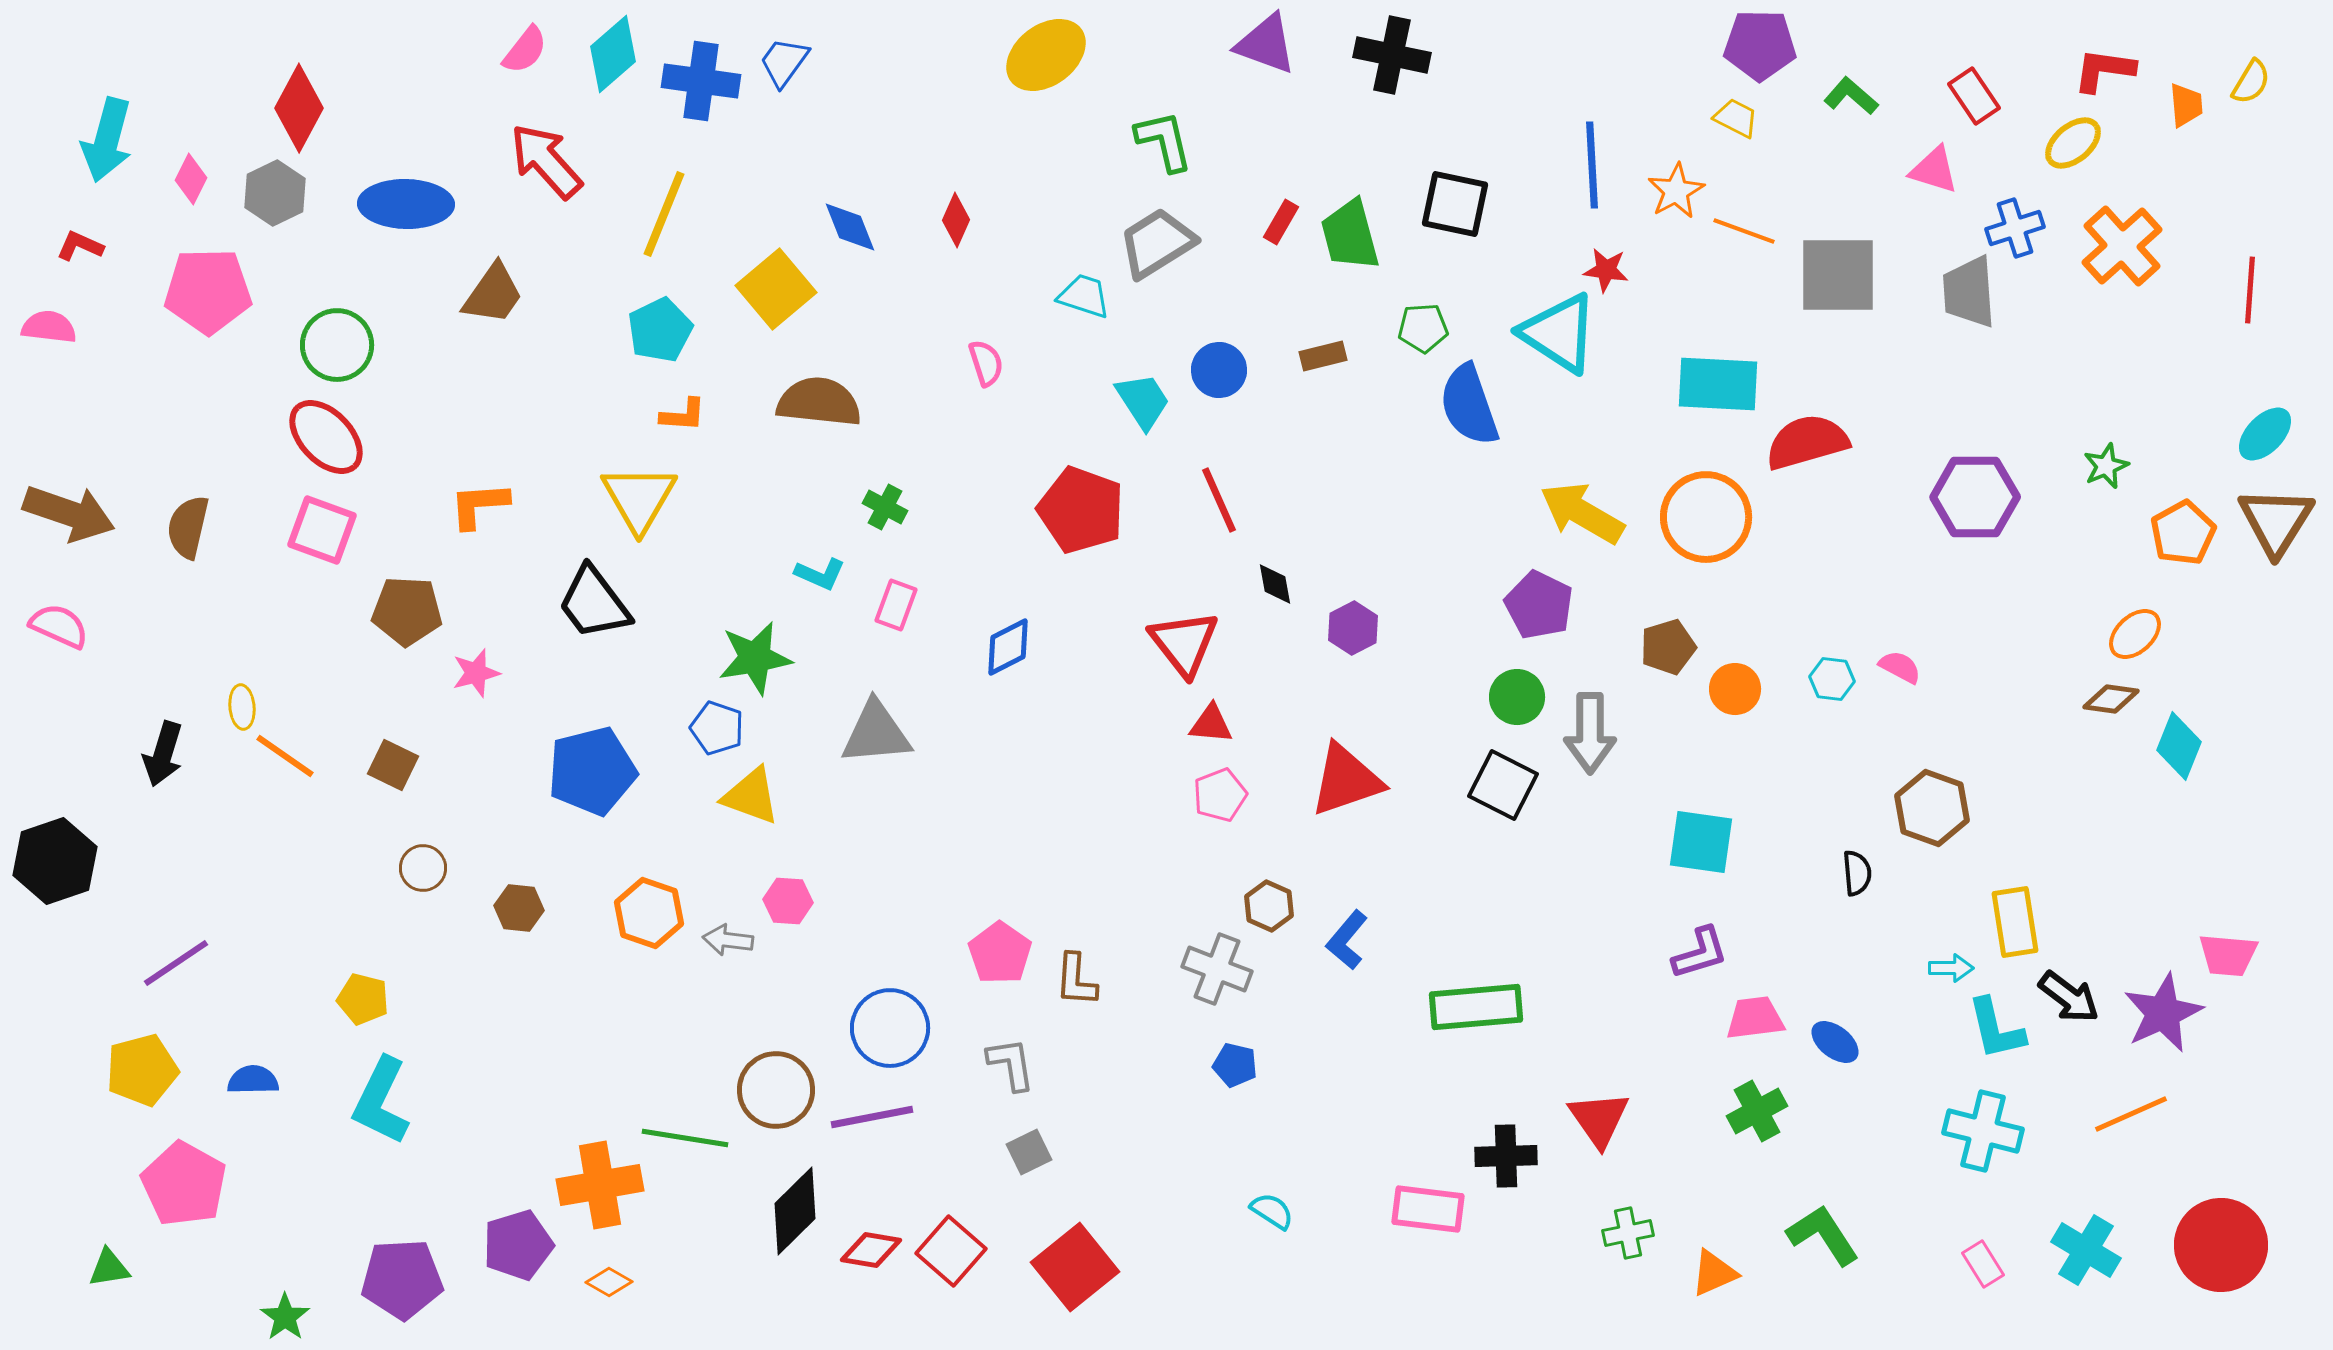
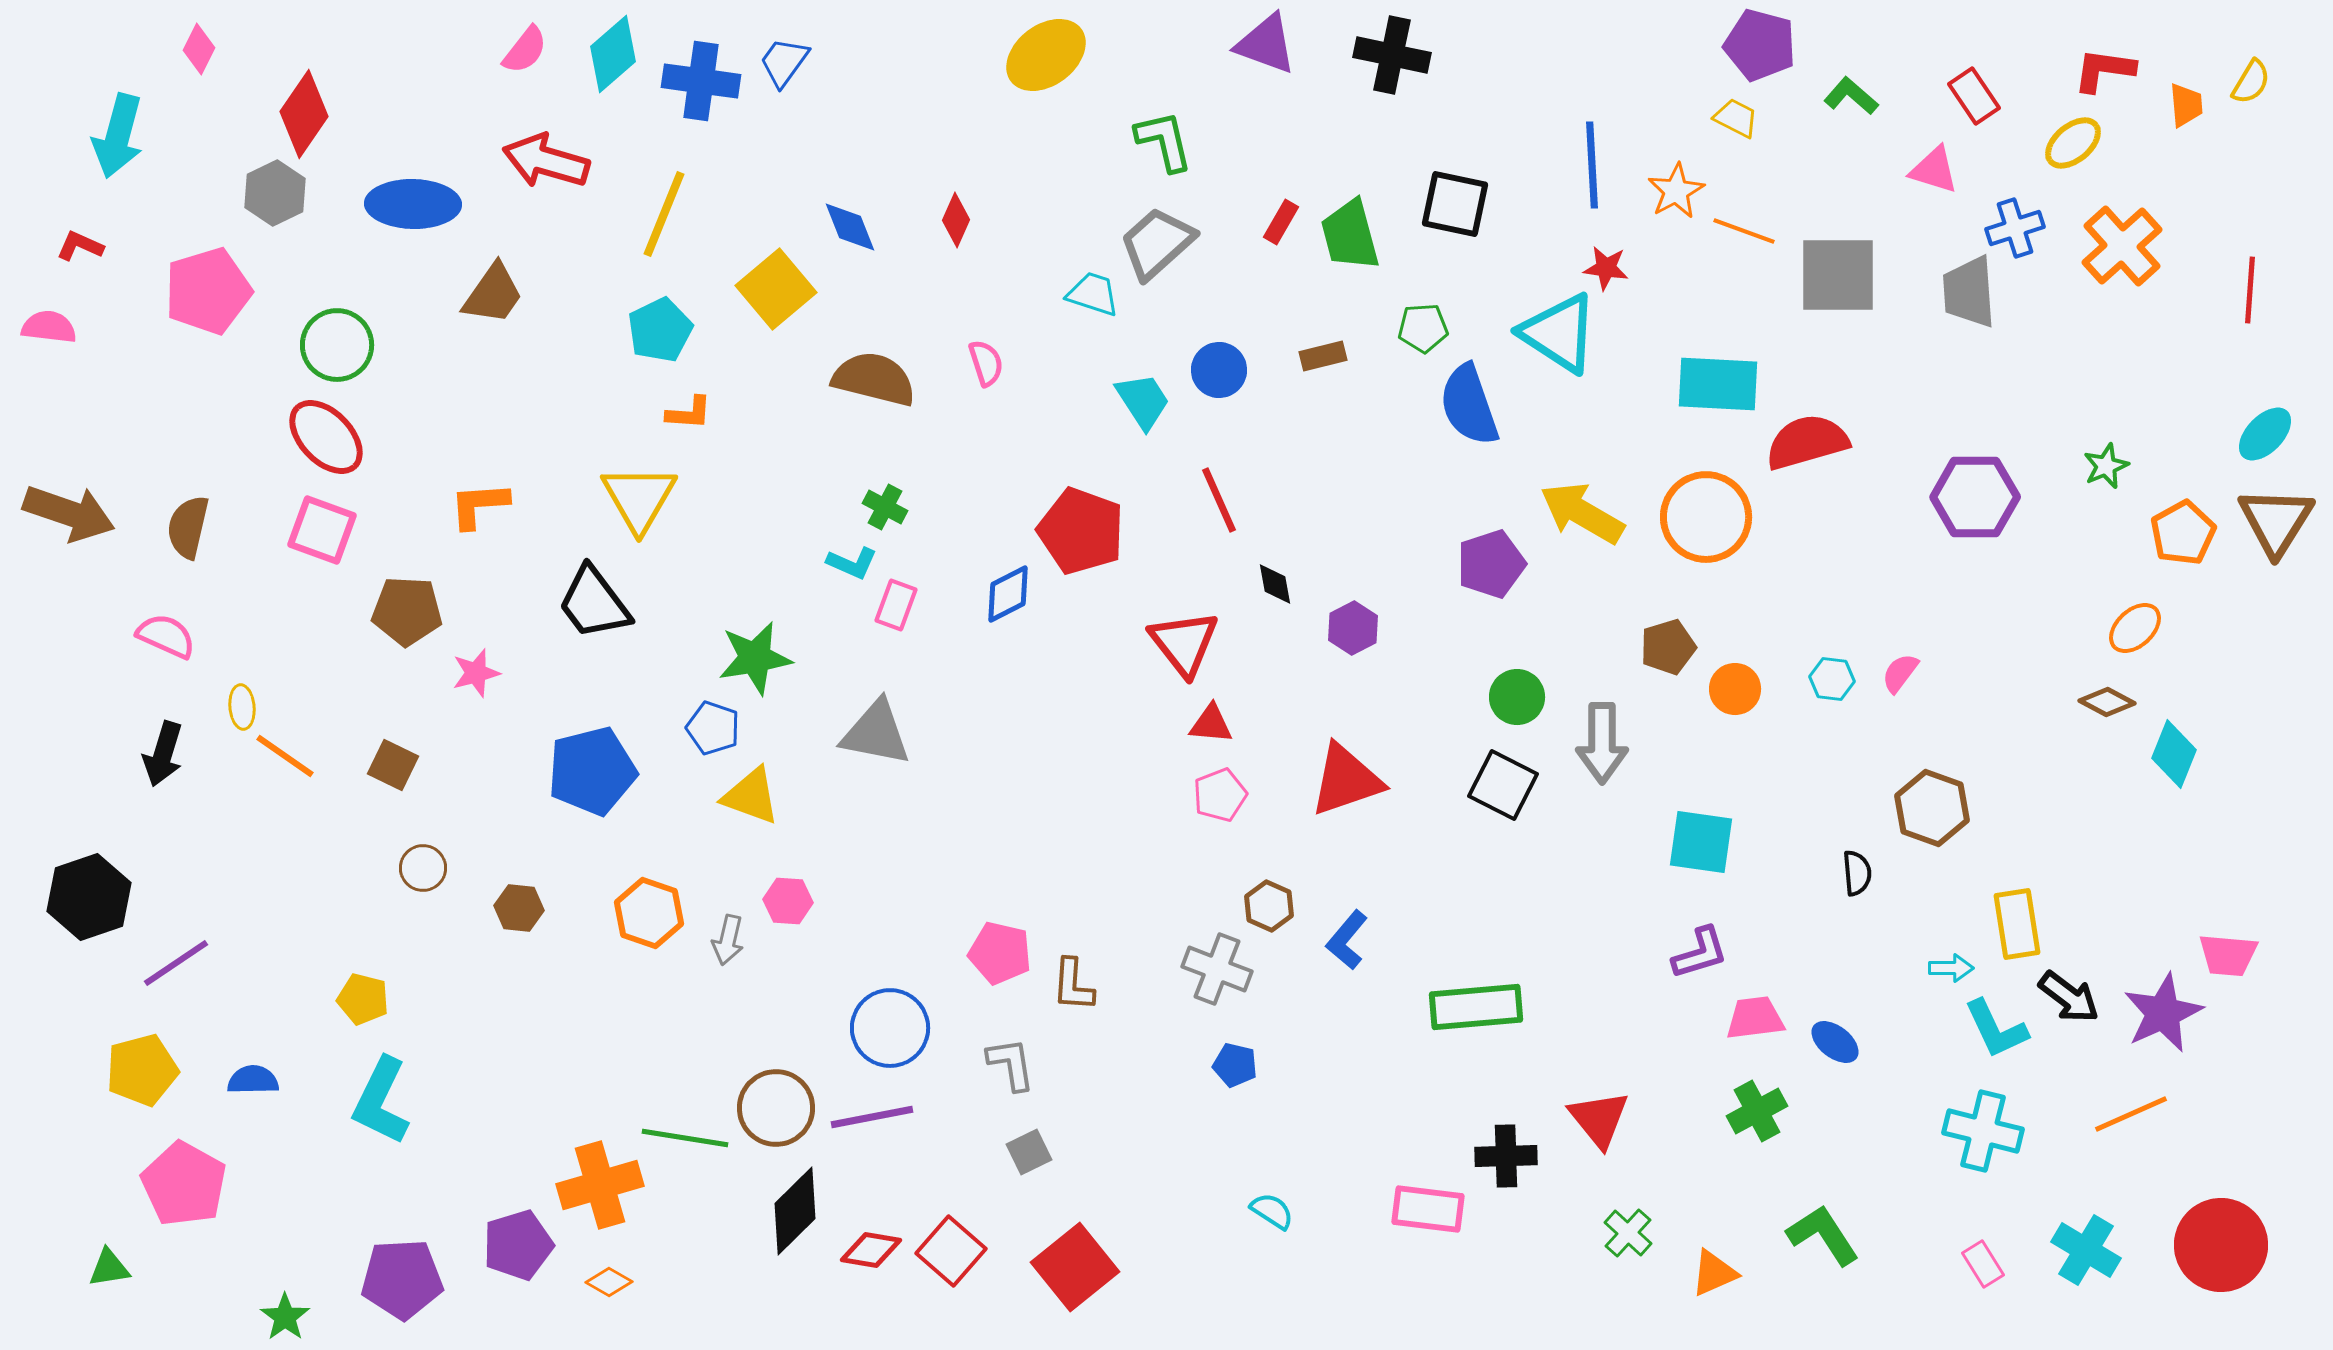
purple pentagon at (1760, 45): rotated 14 degrees clockwise
red diamond at (299, 108): moved 5 px right, 6 px down; rotated 6 degrees clockwise
cyan arrow at (107, 140): moved 11 px right, 4 px up
red arrow at (546, 161): rotated 32 degrees counterclockwise
pink diamond at (191, 179): moved 8 px right, 130 px up
blue ellipse at (406, 204): moved 7 px right
gray trapezoid at (1157, 243): rotated 10 degrees counterclockwise
red star at (1606, 270): moved 2 px up
pink pentagon at (208, 291): rotated 16 degrees counterclockwise
cyan trapezoid at (1084, 296): moved 9 px right, 2 px up
brown semicircle at (819, 402): moved 55 px right, 23 px up; rotated 8 degrees clockwise
orange L-shape at (683, 415): moved 6 px right, 2 px up
red pentagon at (1081, 510): moved 21 px down
cyan L-shape at (820, 574): moved 32 px right, 11 px up
purple pentagon at (1539, 605): moved 48 px left, 41 px up; rotated 28 degrees clockwise
pink semicircle at (59, 626): moved 107 px right, 10 px down
orange ellipse at (2135, 634): moved 6 px up
blue diamond at (1008, 647): moved 53 px up
pink semicircle at (1900, 667): moved 6 px down; rotated 81 degrees counterclockwise
brown diamond at (2111, 699): moved 4 px left, 3 px down; rotated 20 degrees clockwise
blue pentagon at (717, 728): moved 4 px left
gray triangle at (876, 733): rotated 16 degrees clockwise
gray arrow at (1590, 733): moved 12 px right, 10 px down
cyan diamond at (2179, 746): moved 5 px left, 8 px down
black hexagon at (55, 861): moved 34 px right, 36 px down
yellow rectangle at (2015, 922): moved 2 px right, 2 px down
gray arrow at (728, 940): rotated 84 degrees counterclockwise
pink pentagon at (1000, 953): rotated 22 degrees counterclockwise
brown L-shape at (1076, 980): moved 3 px left, 5 px down
cyan L-shape at (1996, 1029): rotated 12 degrees counterclockwise
brown circle at (776, 1090): moved 18 px down
red triangle at (1599, 1119): rotated 4 degrees counterclockwise
orange cross at (600, 1185): rotated 6 degrees counterclockwise
green cross at (1628, 1233): rotated 36 degrees counterclockwise
